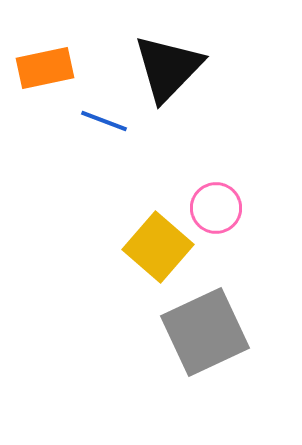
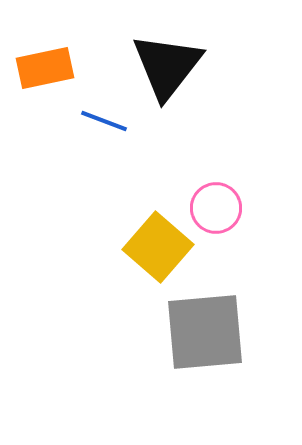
black triangle: moved 1 px left, 2 px up; rotated 6 degrees counterclockwise
gray square: rotated 20 degrees clockwise
